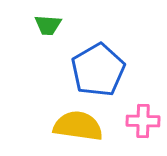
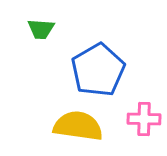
green trapezoid: moved 7 px left, 4 px down
pink cross: moved 1 px right, 2 px up
